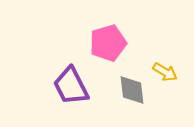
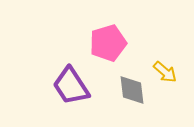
yellow arrow: rotated 10 degrees clockwise
purple trapezoid: rotated 6 degrees counterclockwise
